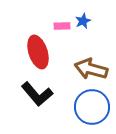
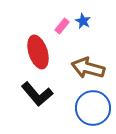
blue star: rotated 21 degrees counterclockwise
pink rectangle: rotated 49 degrees counterclockwise
brown arrow: moved 3 px left, 1 px up
blue circle: moved 1 px right, 1 px down
